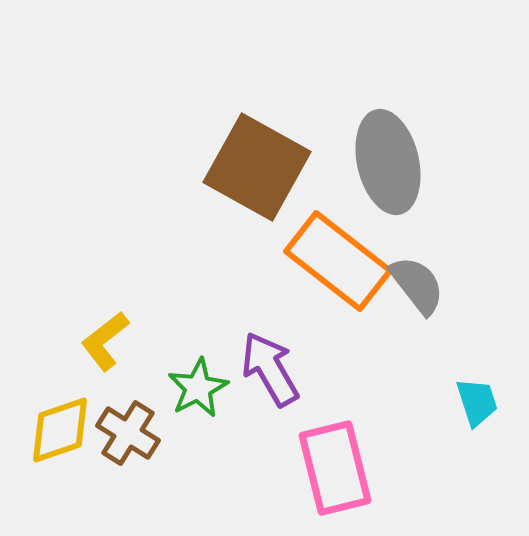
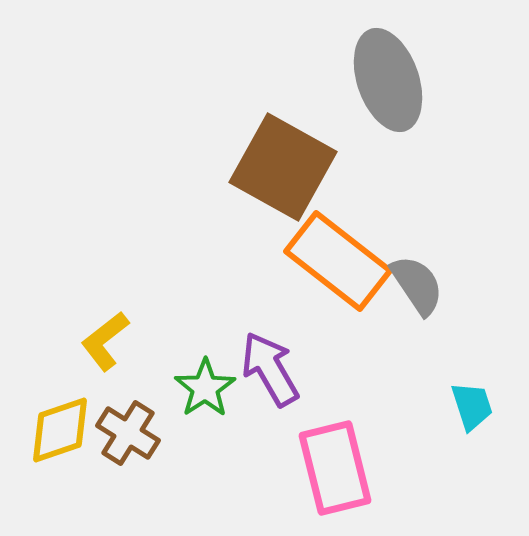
gray ellipse: moved 82 px up; rotated 6 degrees counterclockwise
brown square: moved 26 px right
gray semicircle: rotated 4 degrees clockwise
green star: moved 7 px right; rotated 6 degrees counterclockwise
cyan trapezoid: moved 5 px left, 4 px down
